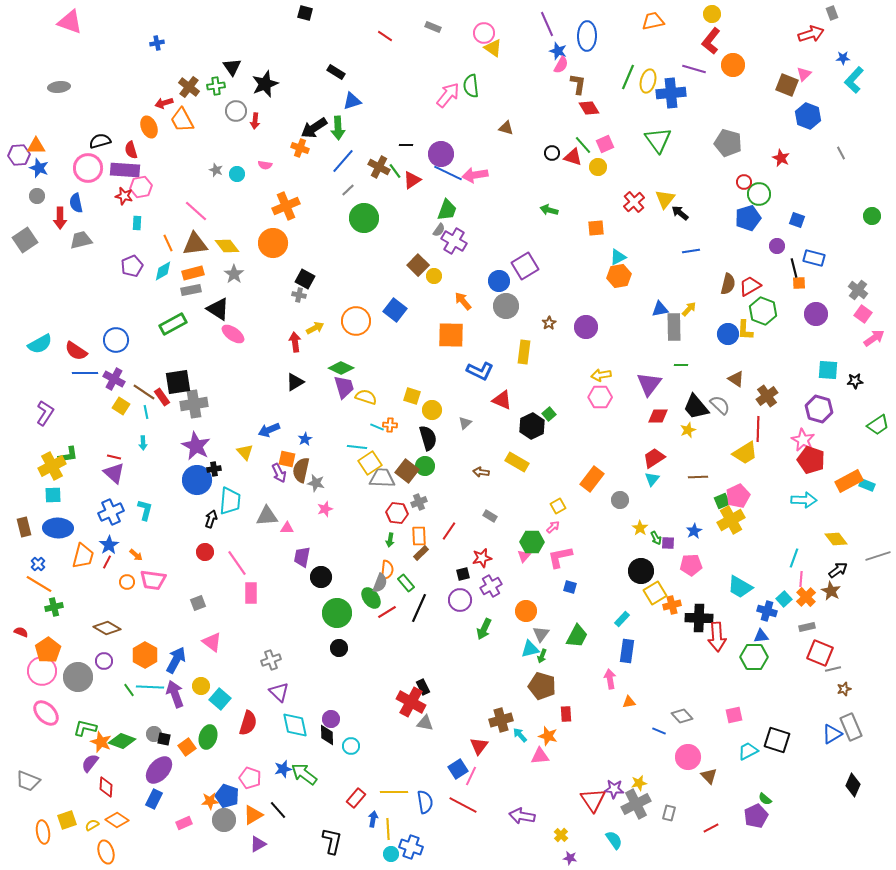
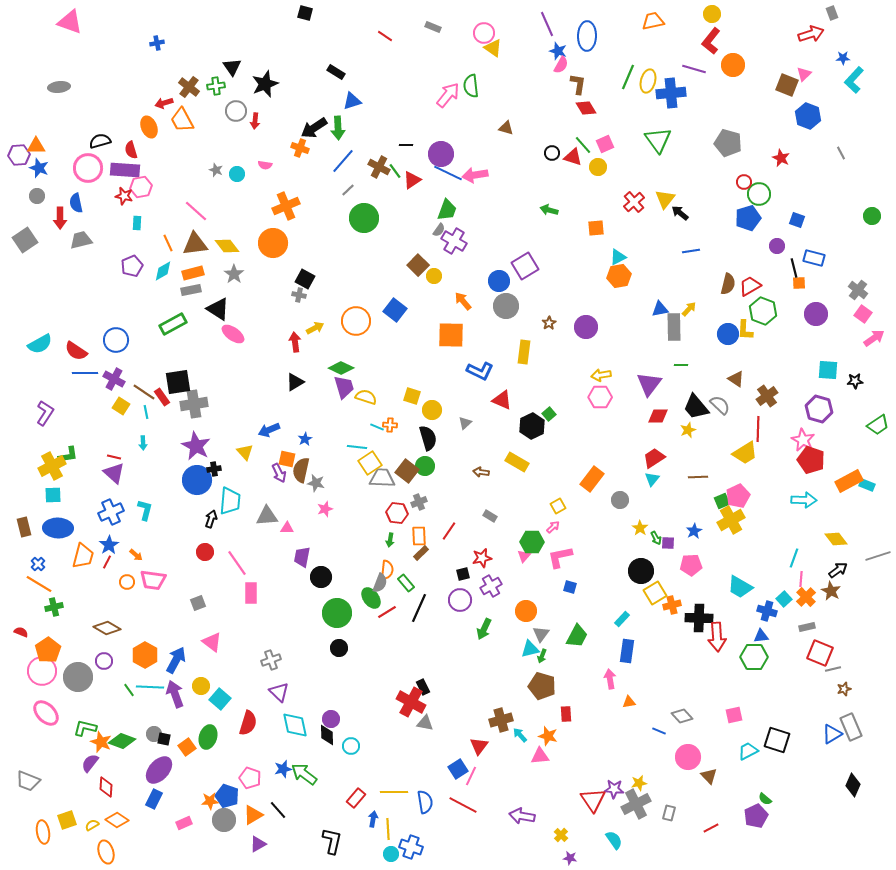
red diamond at (589, 108): moved 3 px left
